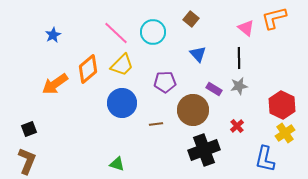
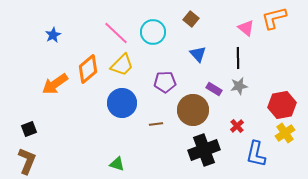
black line: moved 1 px left
red hexagon: rotated 24 degrees clockwise
blue L-shape: moved 9 px left, 5 px up
